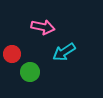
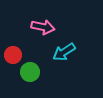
red circle: moved 1 px right, 1 px down
